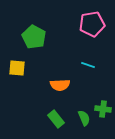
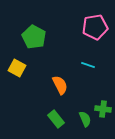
pink pentagon: moved 3 px right, 3 px down
yellow square: rotated 24 degrees clockwise
orange semicircle: rotated 114 degrees counterclockwise
green semicircle: moved 1 px right, 1 px down
